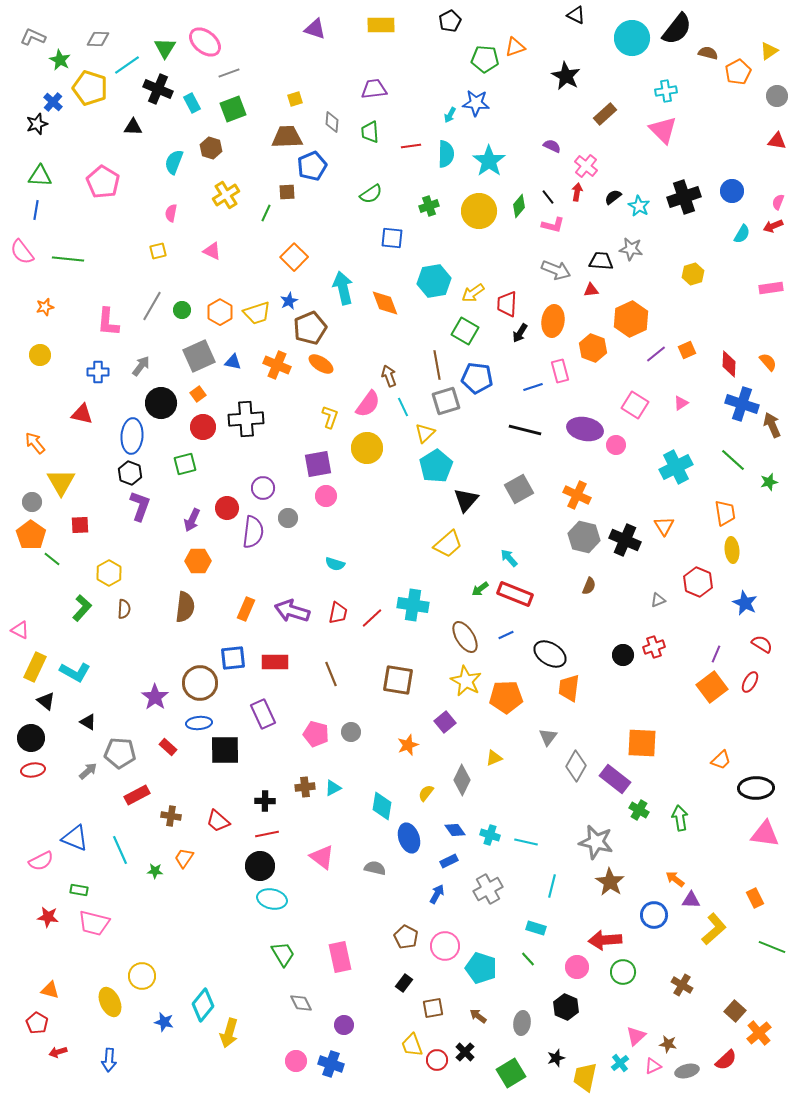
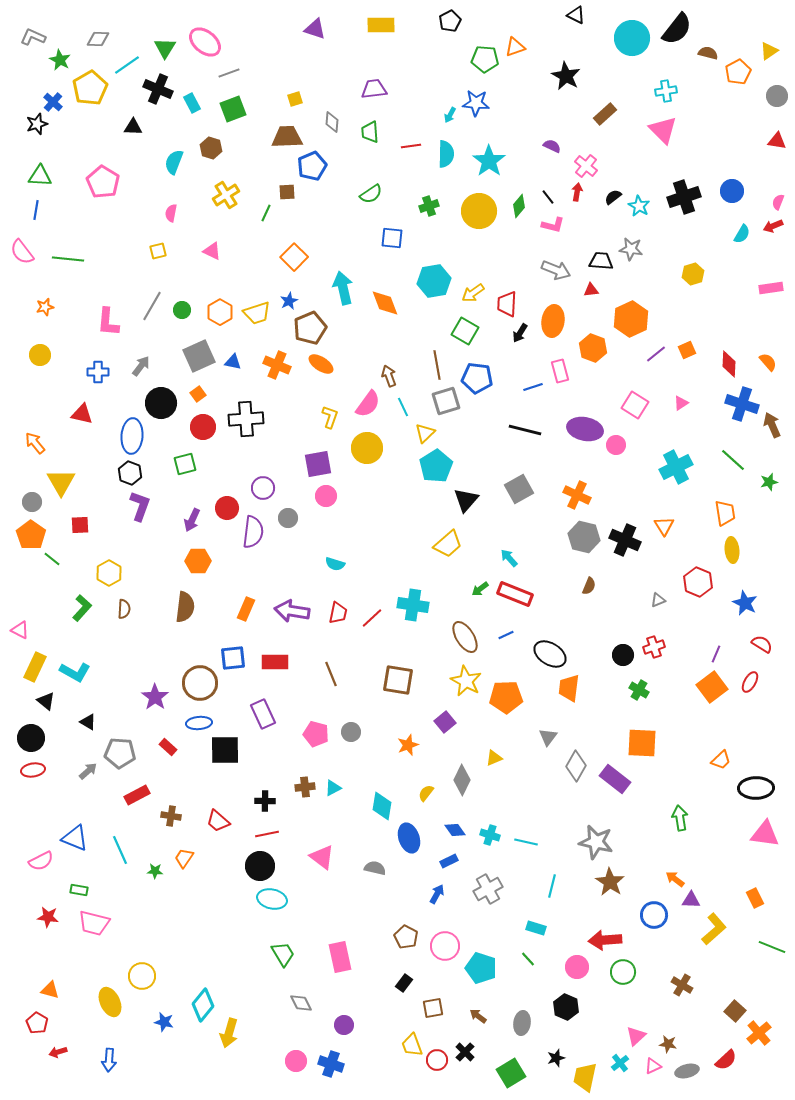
yellow pentagon at (90, 88): rotated 24 degrees clockwise
purple arrow at (292, 611): rotated 8 degrees counterclockwise
green cross at (639, 810): moved 120 px up
